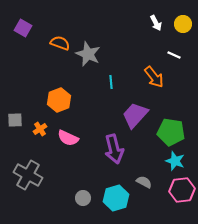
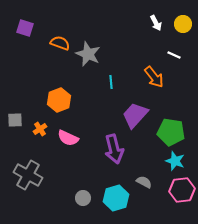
purple square: moved 2 px right; rotated 12 degrees counterclockwise
